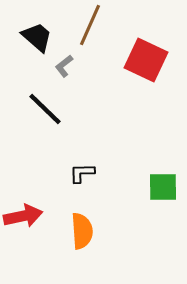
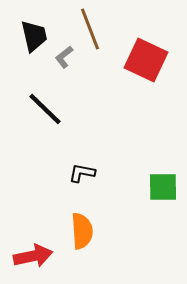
brown line: moved 4 px down; rotated 45 degrees counterclockwise
black trapezoid: moved 3 px left, 1 px up; rotated 36 degrees clockwise
gray L-shape: moved 9 px up
black L-shape: rotated 12 degrees clockwise
red arrow: moved 10 px right, 40 px down
